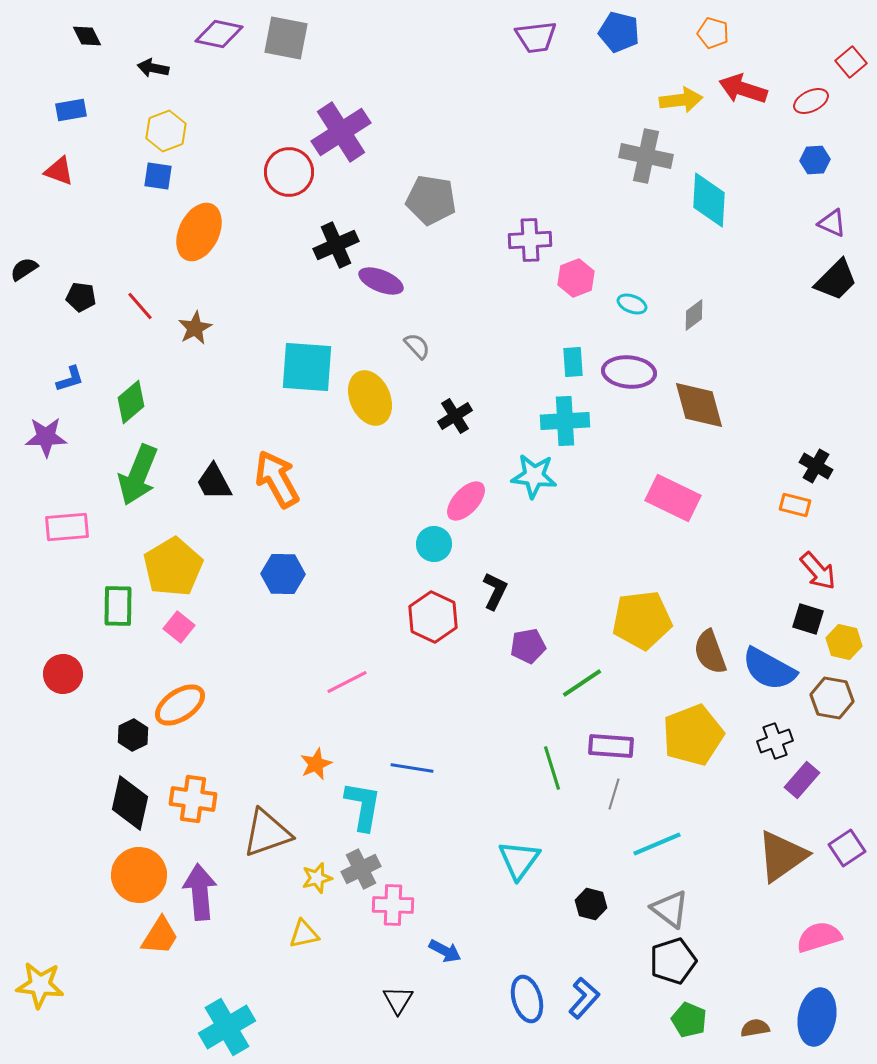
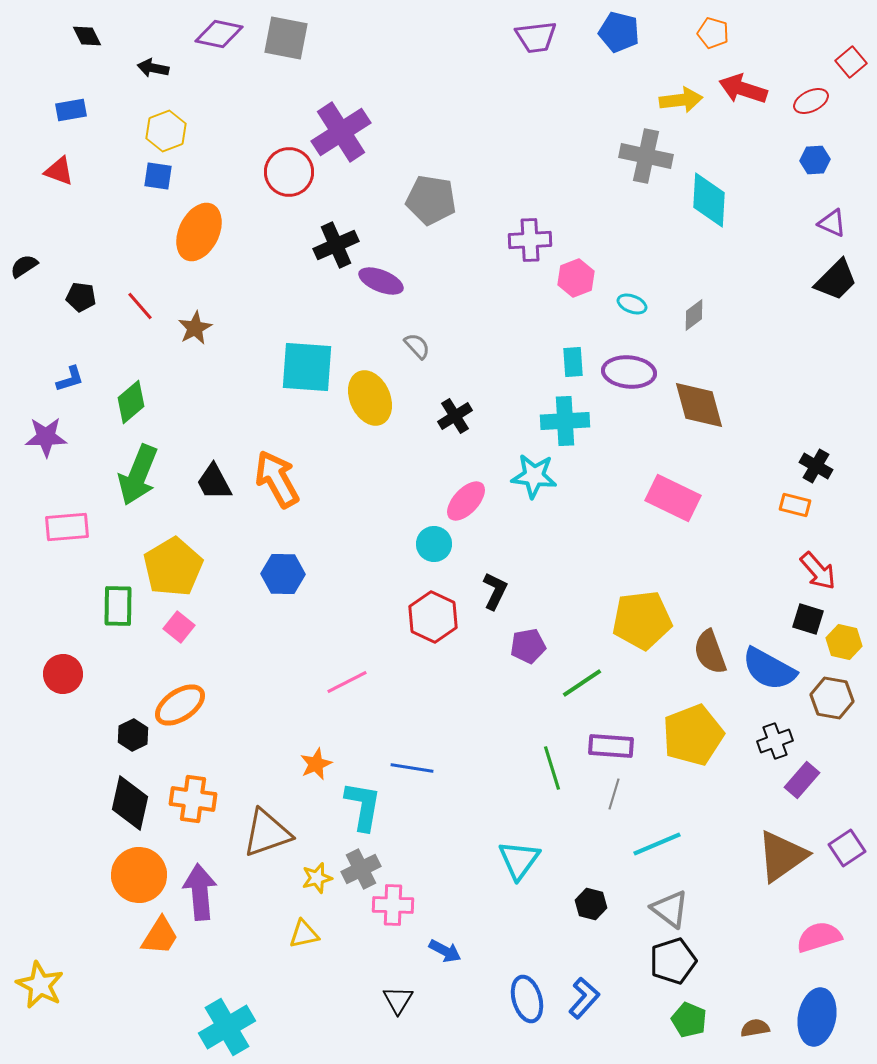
black semicircle at (24, 269): moved 3 px up
yellow star at (40, 985): rotated 21 degrees clockwise
